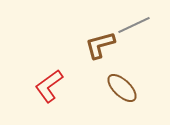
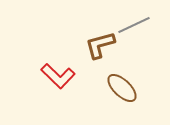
red L-shape: moved 9 px right, 10 px up; rotated 100 degrees counterclockwise
